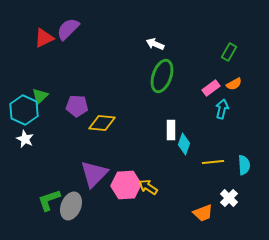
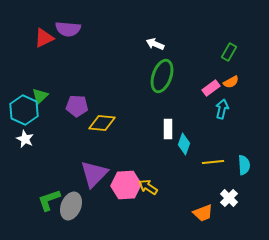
purple semicircle: rotated 130 degrees counterclockwise
orange semicircle: moved 3 px left, 2 px up
white rectangle: moved 3 px left, 1 px up
